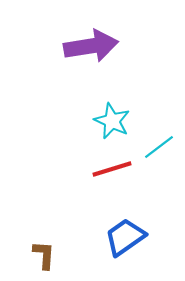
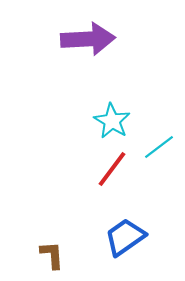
purple arrow: moved 3 px left, 7 px up; rotated 6 degrees clockwise
cyan star: rotated 6 degrees clockwise
red line: rotated 36 degrees counterclockwise
brown L-shape: moved 8 px right; rotated 8 degrees counterclockwise
